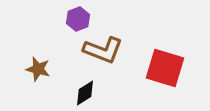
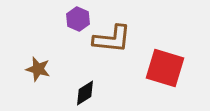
purple hexagon: rotated 15 degrees counterclockwise
brown L-shape: moved 9 px right, 11 px up; rotated 15 degrees counterclockwise
